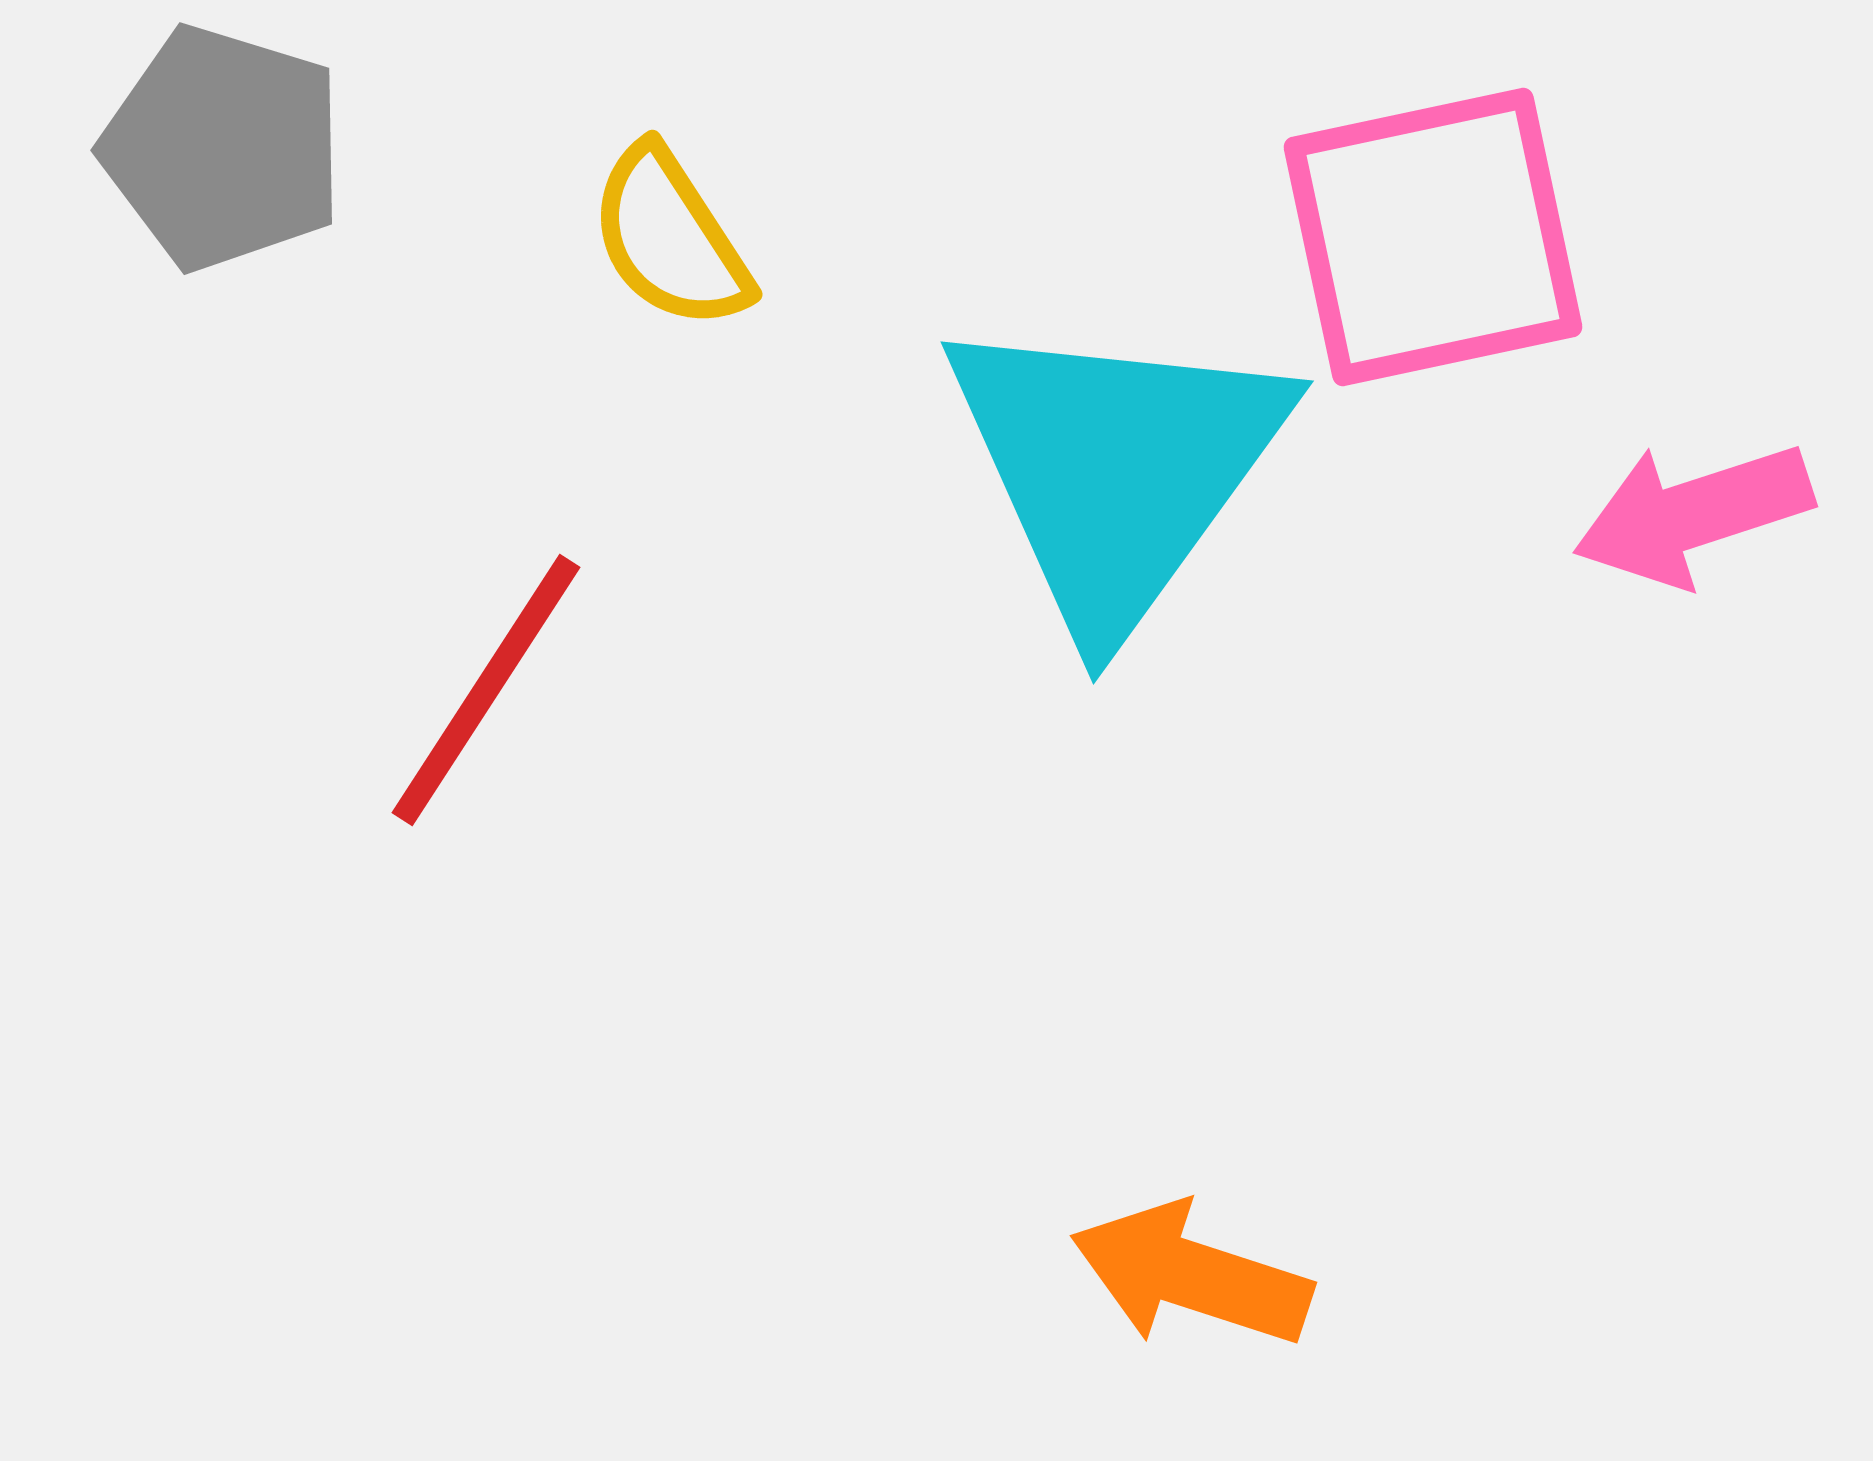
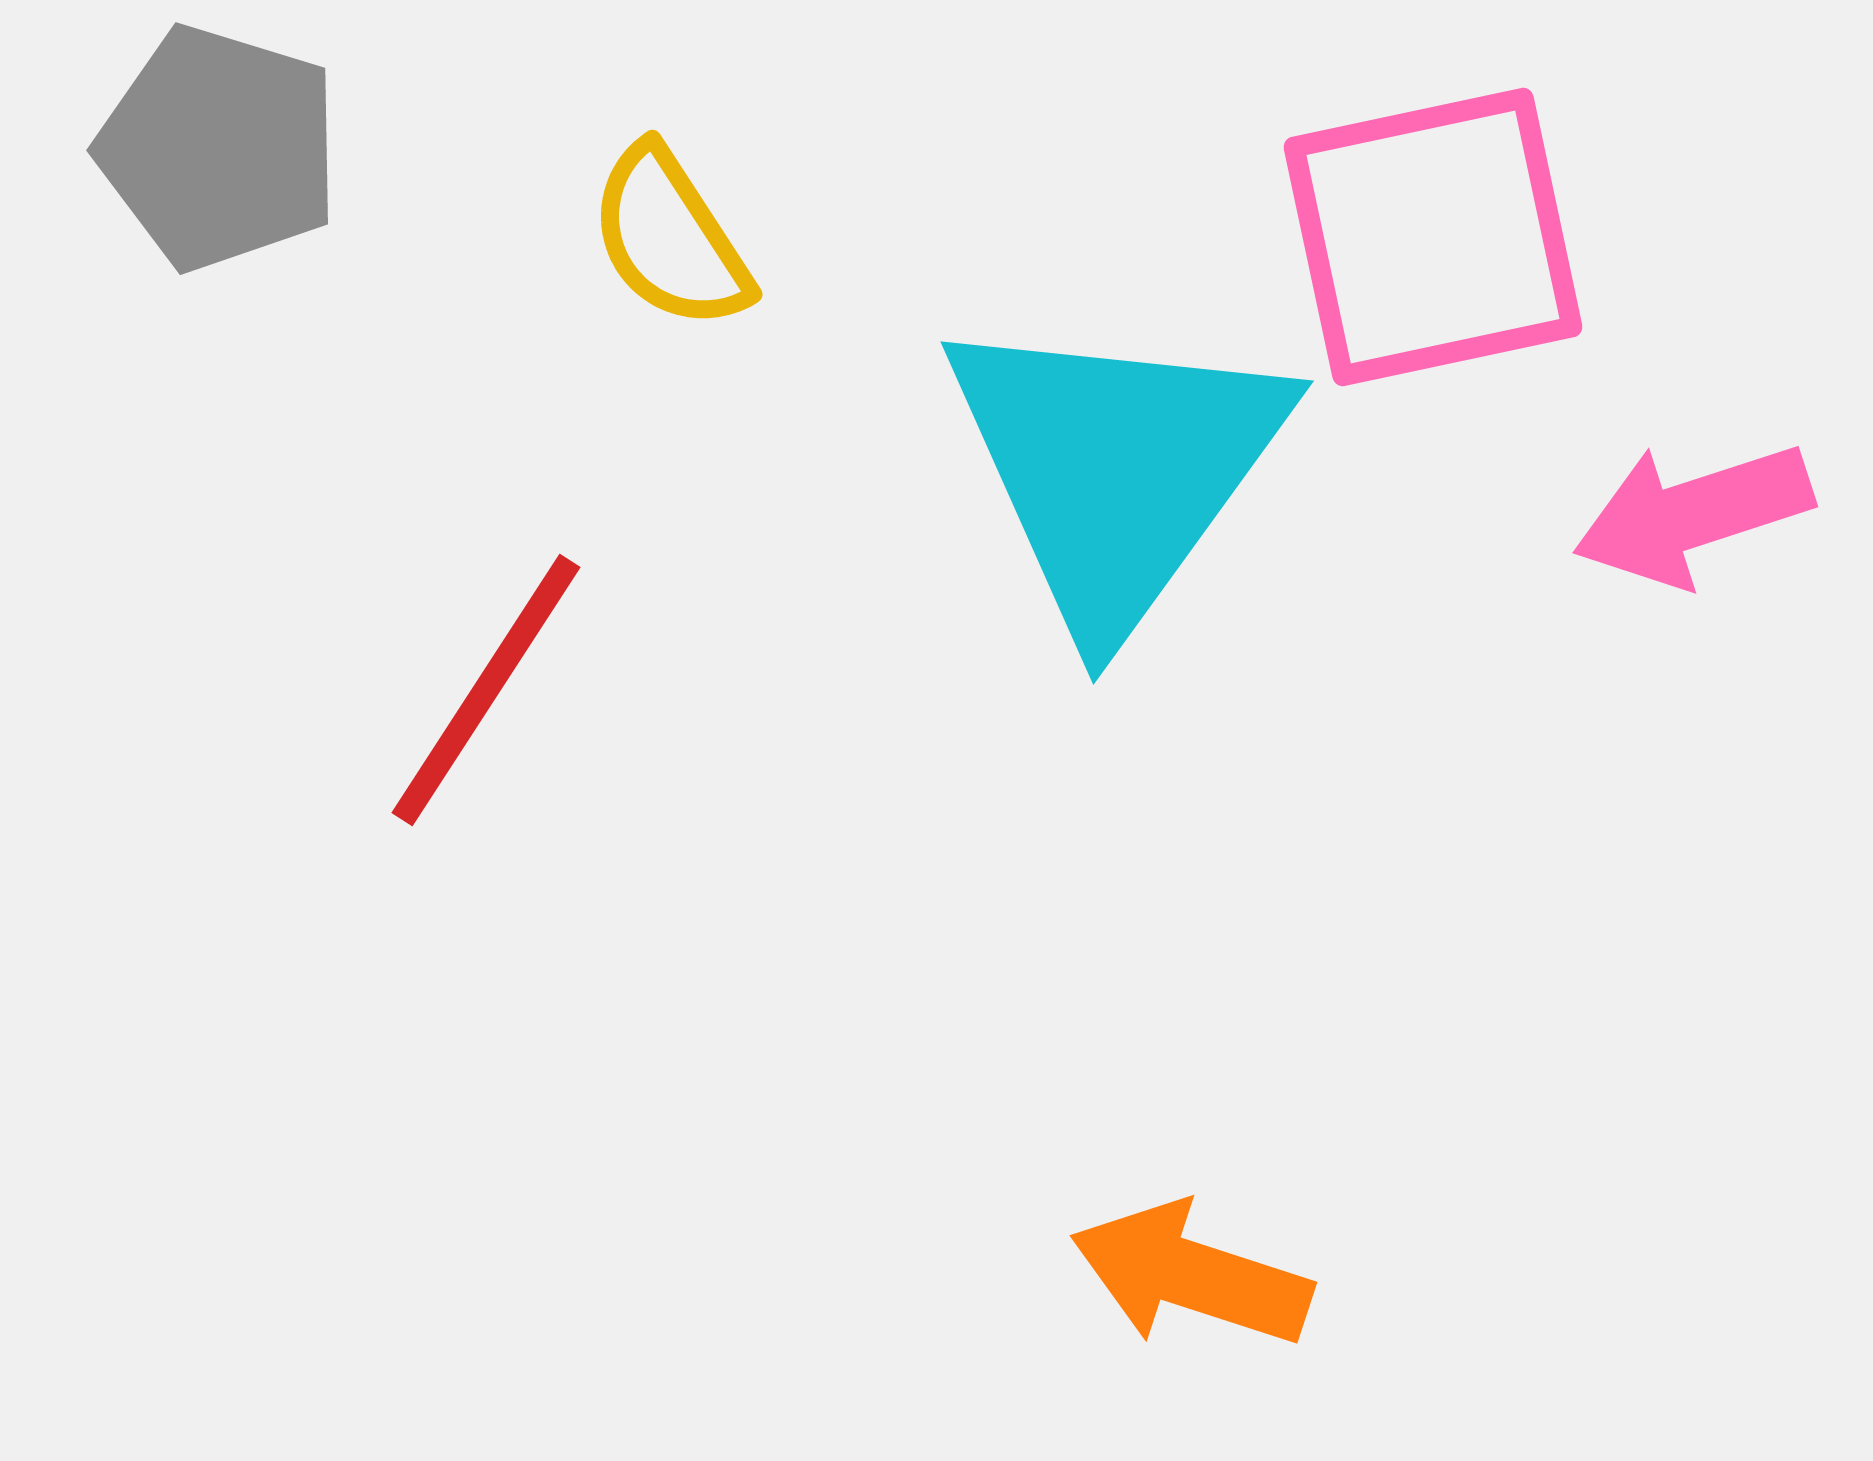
gray pentagon: moved 4 px left
